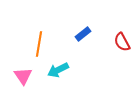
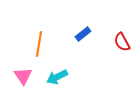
cyan arrow: moved 1 px left, 7 px down
